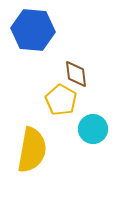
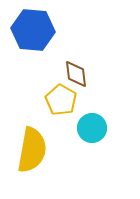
cyan circle: moved 1 px left, 1 px up
